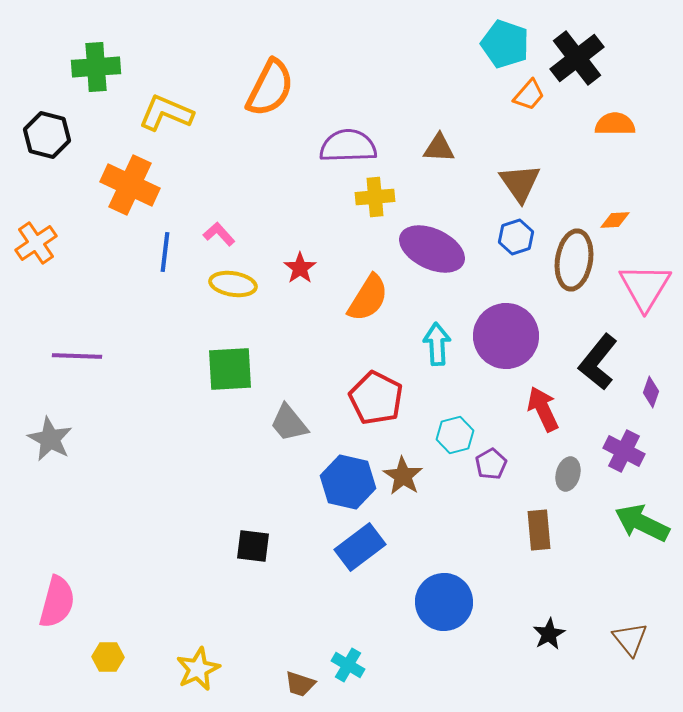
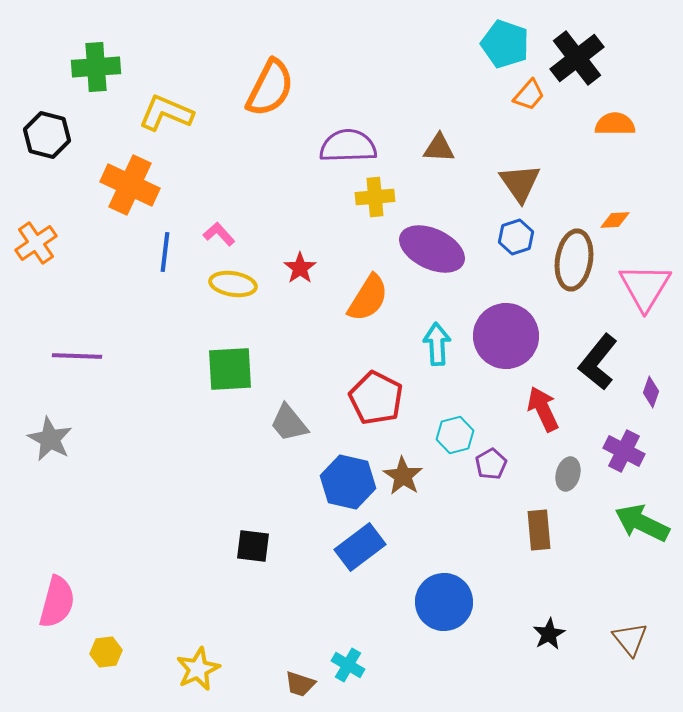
yellow hexagon at (108, 657): moved 2 px left, 5 px up; rotated 8 degrees counterclockwise
